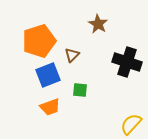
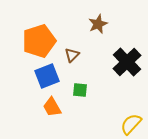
brown star: rotated 18 degrees clockwise
black cross: rotated 28 degrees clockwise
blue square: moved 1 px left, 1 px down
orange trapezoid: moved 2 px right; rotated 80 degrees clockwise
